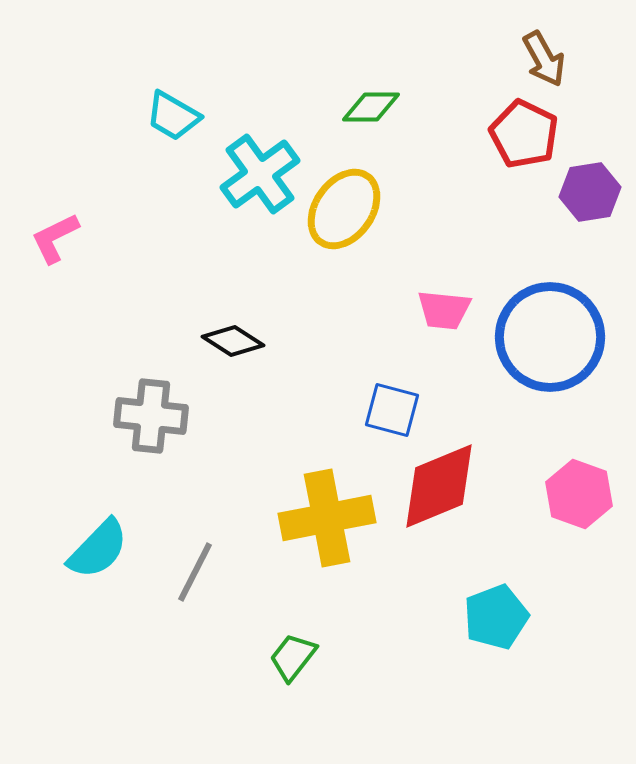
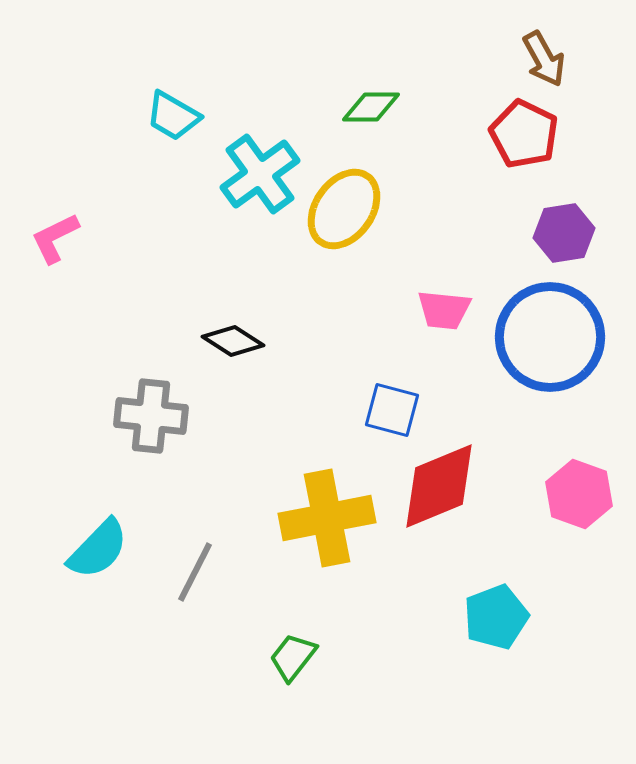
purple hexagon: moved 26 px left, 41 px down
